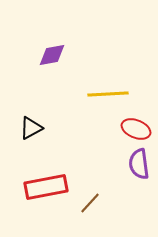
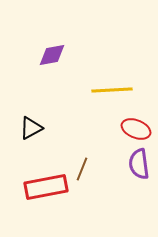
yellow line: moved 4 px right, 4 px up
brown line: moved 8 px left, 34 px up; rotated 20 degrees counterclockwise
